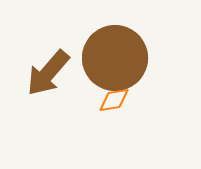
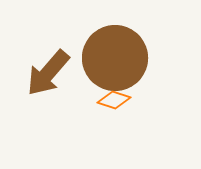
orange diamond: rotated 28 degrees clockwise
